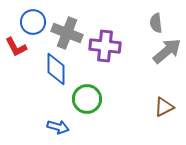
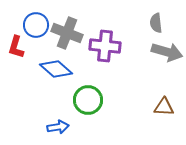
blue circle: moved 3 px right, 3 px down
red L-shape: rotated 45 degrees clockwise
gray arrow: moved 1 px down; rotated 56 degrees clockwise
blue diamond: rotated 48 degrees counterclockwise
green circle: moved 1 px right, 1 px down
brown triangle: rotated 30 degrees clockwise
blue arrow: rotated 25 degrees counterclockwise
